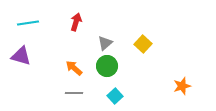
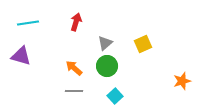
yellow square: rotated 24 degrees clockwise
orange star: moved 5 px up
gray line: moved 2 px up
